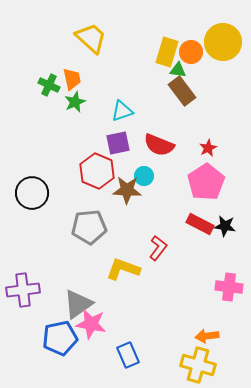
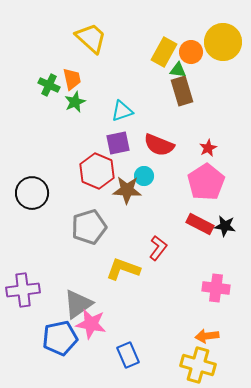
yellow rectangle: moved 3 px left; rotated 12 degrees clockwise
brown rectangle: rotated 20 degrees clockwise
gray pentagon: rotated 12 degrees counterclockwise
pink cross: moved 13 px left, 1 px down
